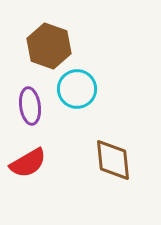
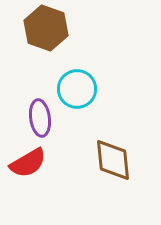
brown hexagon: moved 3 px left, 18 px up
purple ellipse: moved 10 px right, 12 px down
